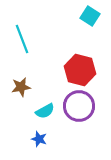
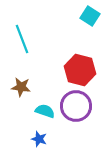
brown star: rotated 18 degrees clockwise
purple circle: moved 3 px left
cyan semicircle: rotated 132 degrees counterclockwise
